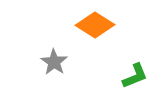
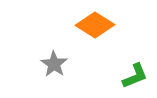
gray star: moved 2 px down
